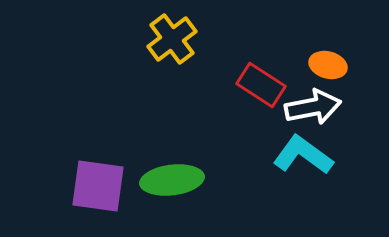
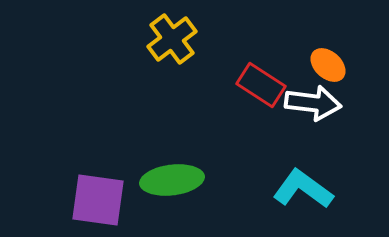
orange ellipse: rotated 27 degrees clockwise
white arrow: moved 4 px up; rotated 18 degrees clockwise
cyan L-shape: moved 34 px down
purple square: moved 14 px down
